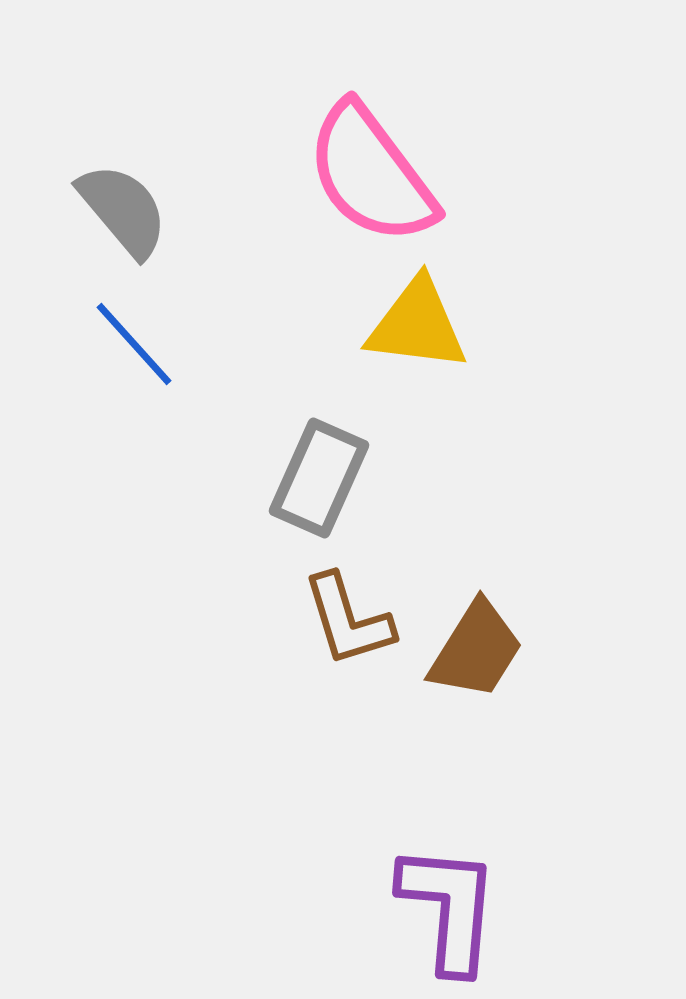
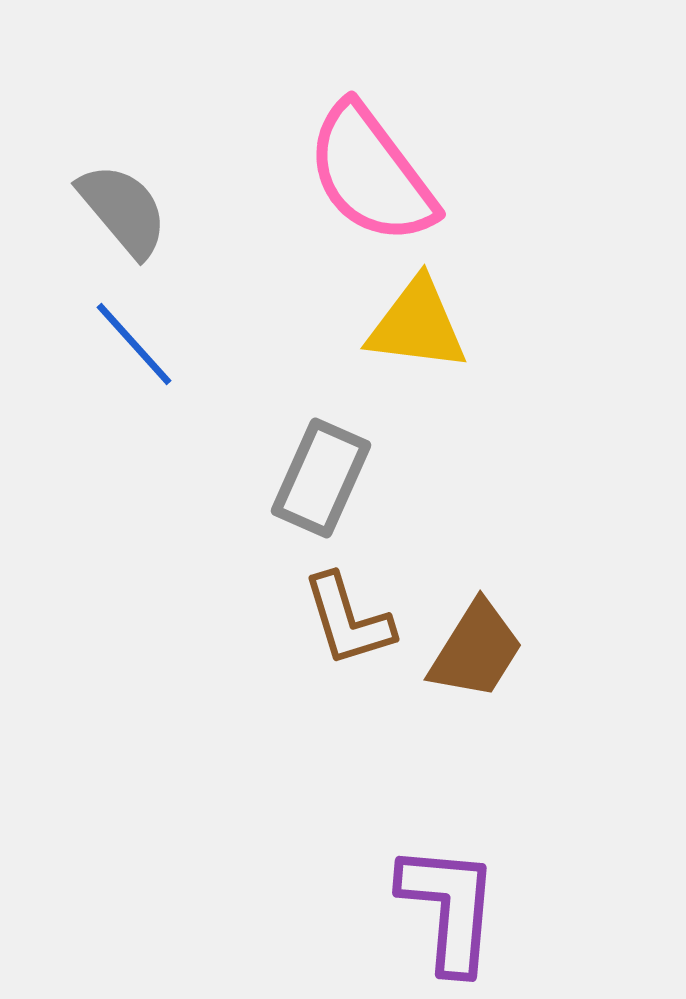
gray rectangle: moved 2 px right
